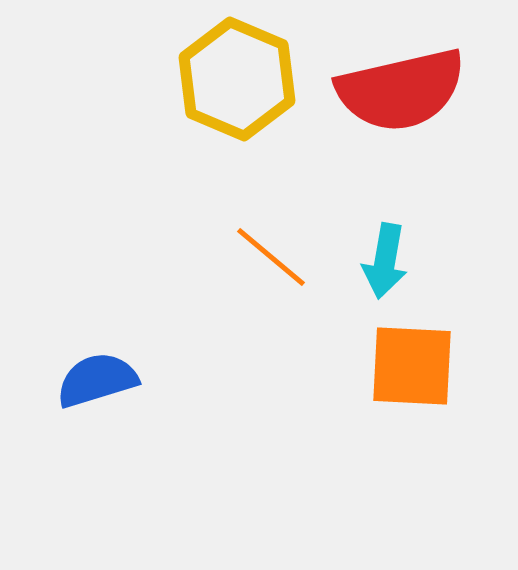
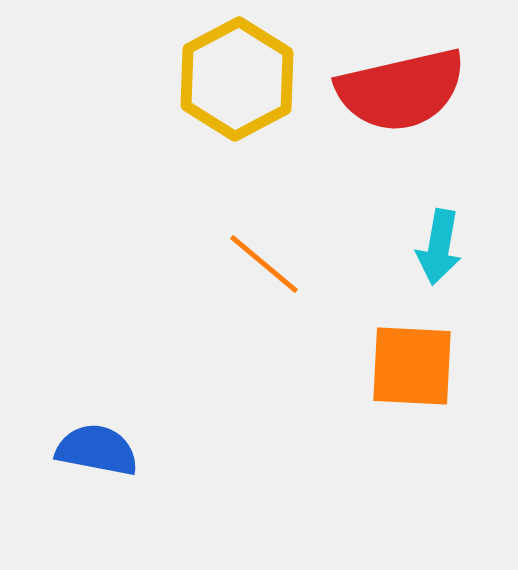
yellow hexagon: rotated 9 degrees clockwise
orange line: moved 7 px left, 7 px down
cyan arrow: moved 54 px right, 14 px up
blue semicircle: moved 70 px down; rotated 28 degrees clockwise
